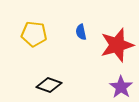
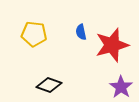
red star: moved 5 px left
